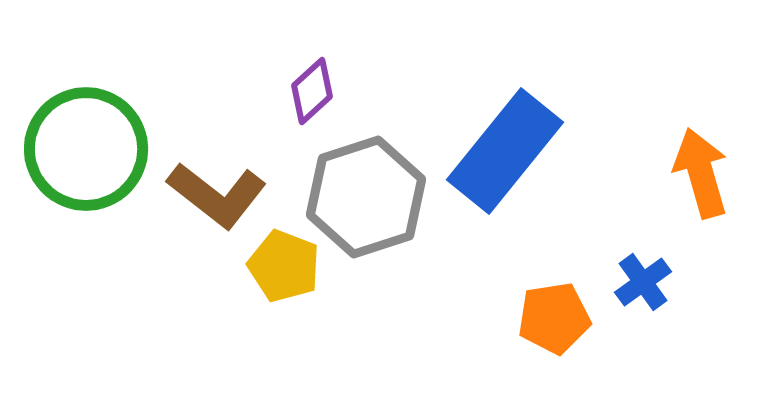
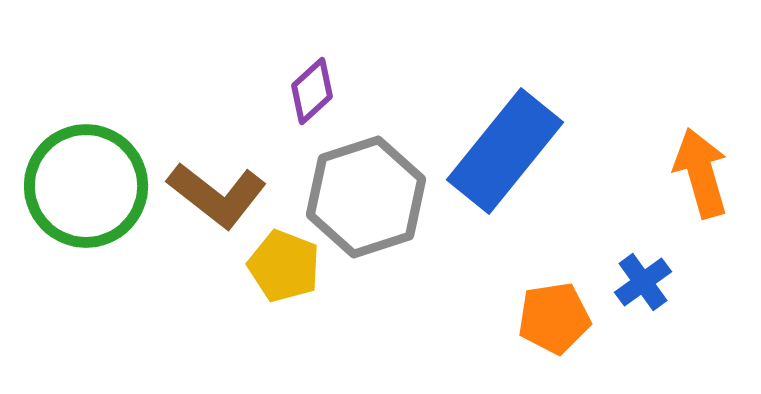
green circle: moved 37 px down
